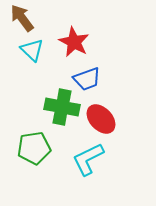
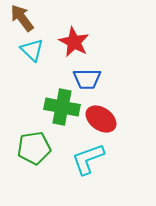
blue trapezoid: rotated 20 degrees clockwise
red ellipse: rotated 12 degrees counterclockwise
cyan L-shape: rotated 6 degrees clockwise
